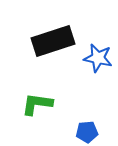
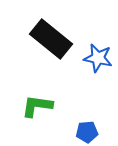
black rectangle: moved 2 px left, 2 px up; rotated 57 degrees clockwise
green L-shape: moved 2 px down
